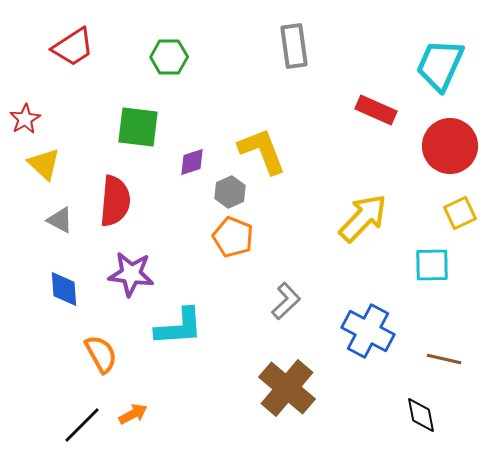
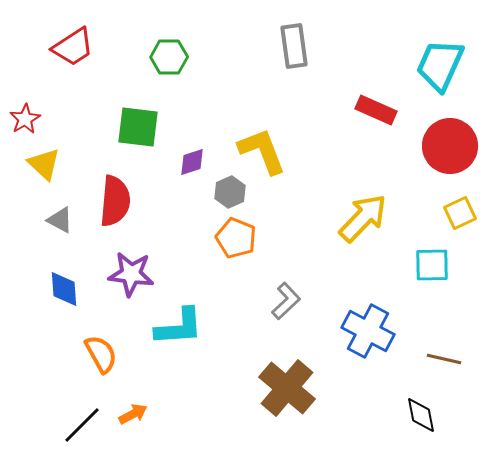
orange pentagon: moved 3 px right, 1 px down
